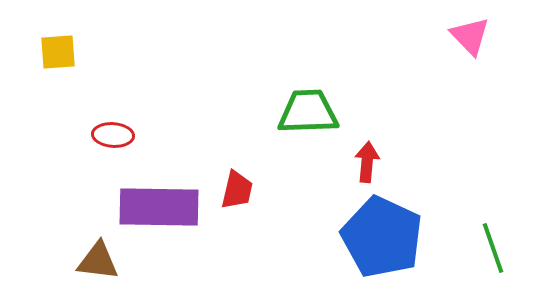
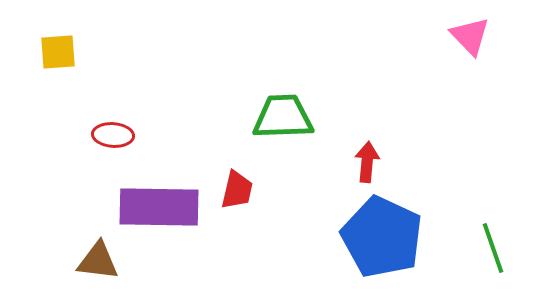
green trapezoid: moved 25 px left, 5 px down
